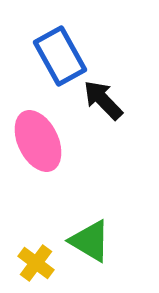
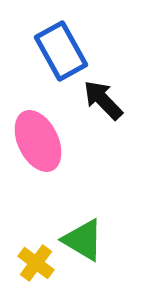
blue rectangle: moved 1 px right, 5 px up
green triangle: moved 7 px left, 1 px up
